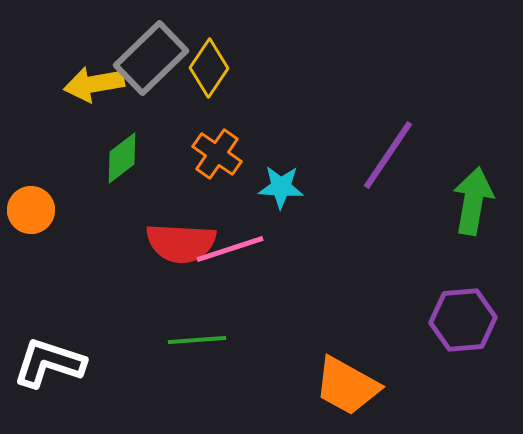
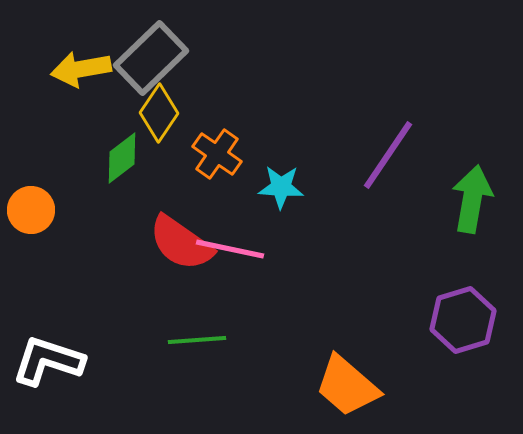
yellow diamond: moved 50 px left, 45 px down
yellow arrow: moved 13 px left, 15 px up
green arrow: moved 1 px left, 2 px up
red semicircle: rotated 32 degrees clockwise
pink line: rotated 30 degrees clockwise
purple hexagon: rotated 12 degrees counterclockwise
white L-shape: moved 1 px left, 2 px up
orange trapezoid: rotated 12 degrees clockwise
